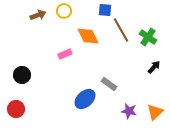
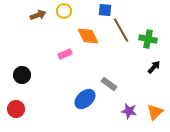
green cross: moved 2 px down; rotated 24 degrees counterclockwise
